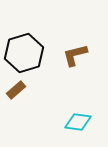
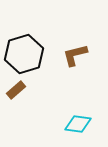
black hexagon: moved 1 px down
cyan diamond: moved 2 px down
